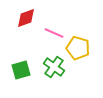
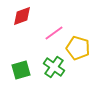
red diamond: moved 4 px left, 2 px up
pink line: rotated 60 degrees counterclockwise
